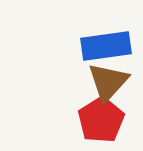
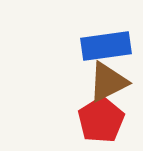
brown triangle: rotated 21 degrees clockwise
